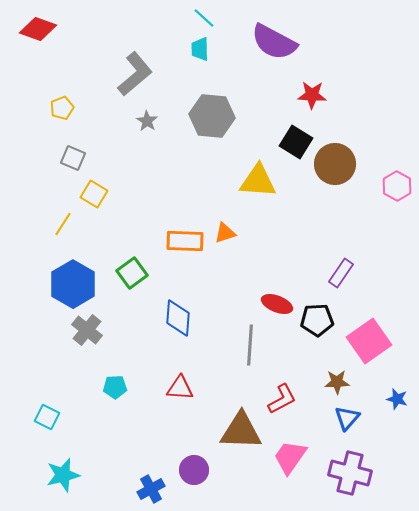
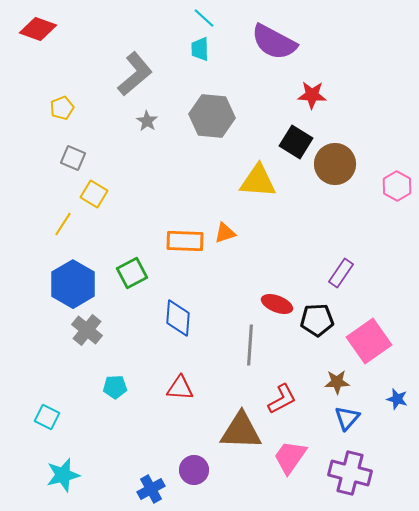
green square: rotated 8 degrees clockwise
